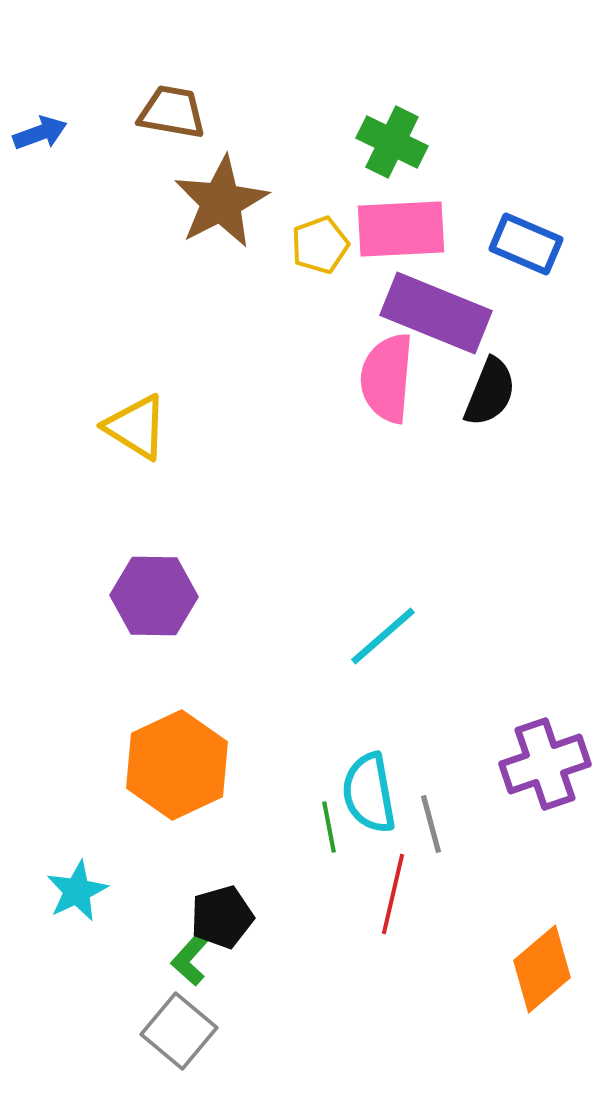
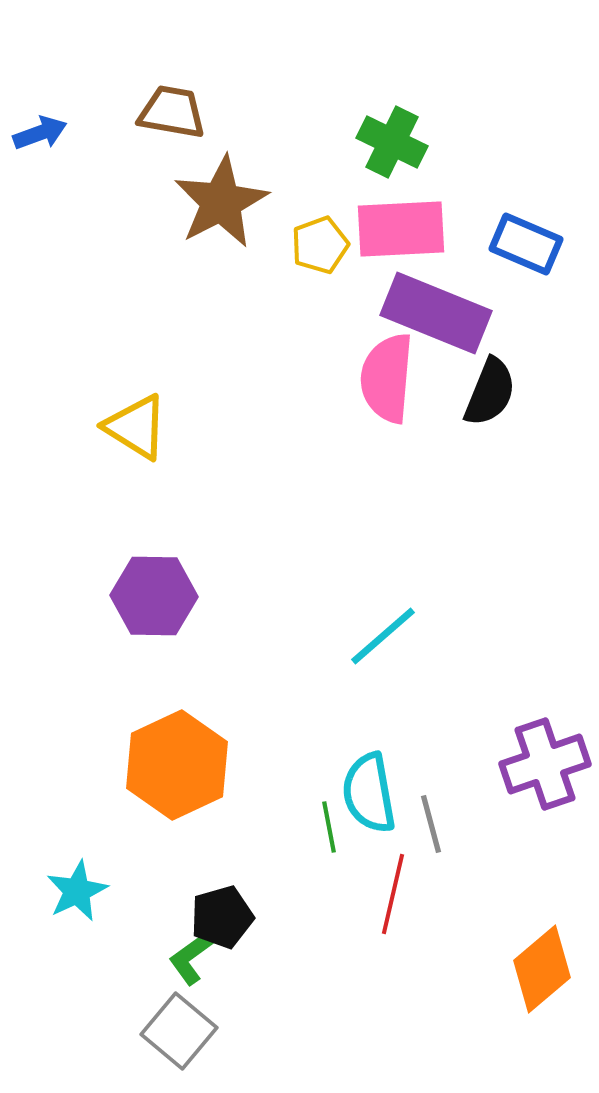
green L-shape: rotated 12 degrees clockwise
